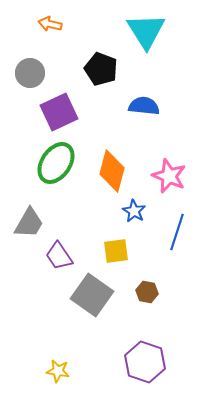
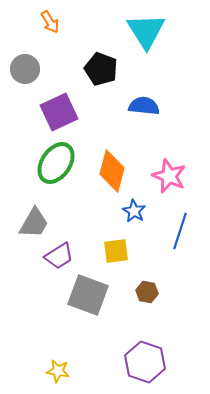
orange arrow: moved 2 px up; rotated 135 degrees counterclockwise
gray circle: moved 5 px left, 4 px up
gray trapezoid: moved 5 px right
blue line: moved 3 px right, 1 px up
purple trapezoid: rotated 88 degrees counterclockwise
gray square: moved 4 px left; rotated 15 degrees counterclockwise
